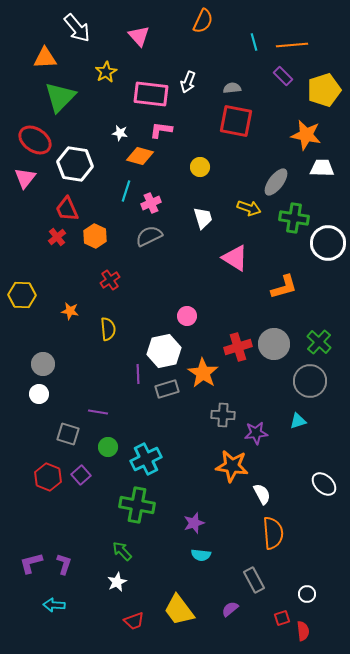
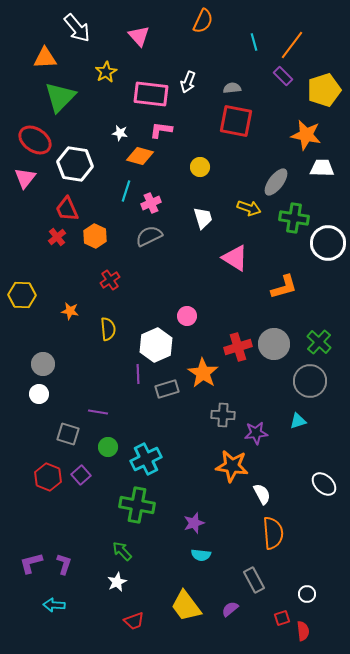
orange line at (292, 45): rotated 48 degrees counterclockwise
white hexagon at (164, 351): moved 8 px left, 6 px up; rotated 12 degrees counterclockwise
yellow trapezoid at (179, 610): moved 7 px right, 4 px up
